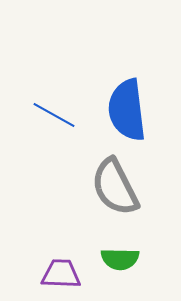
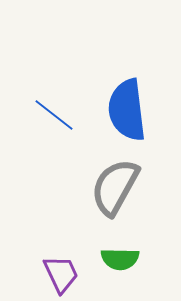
blue line: rotated 9 degrees clockwise
gray semicircle: rotated 56 degrees clockwise
purple trapezoid: rotated 63 degrees clockwise
